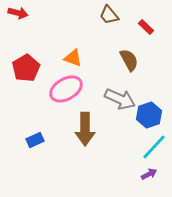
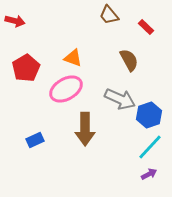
red arrow: moved 3 px left, 8 px down
cyan line: moved 4 px left
